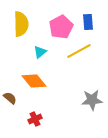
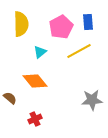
orange diamond: moved 1 px right
